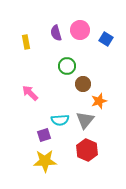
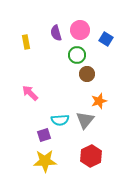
green circle: moved 10 px right, 11 px up
brown circle: moved 4 px right, 10 px up
red hexagon: moved 4 px right, 6 px down; rotated 10 degrees clockwise
